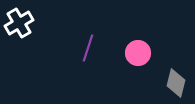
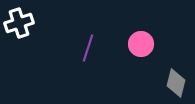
white cross: rotated 12 degrees clockwise
pink circle: moved 3 px right, 9 px up
